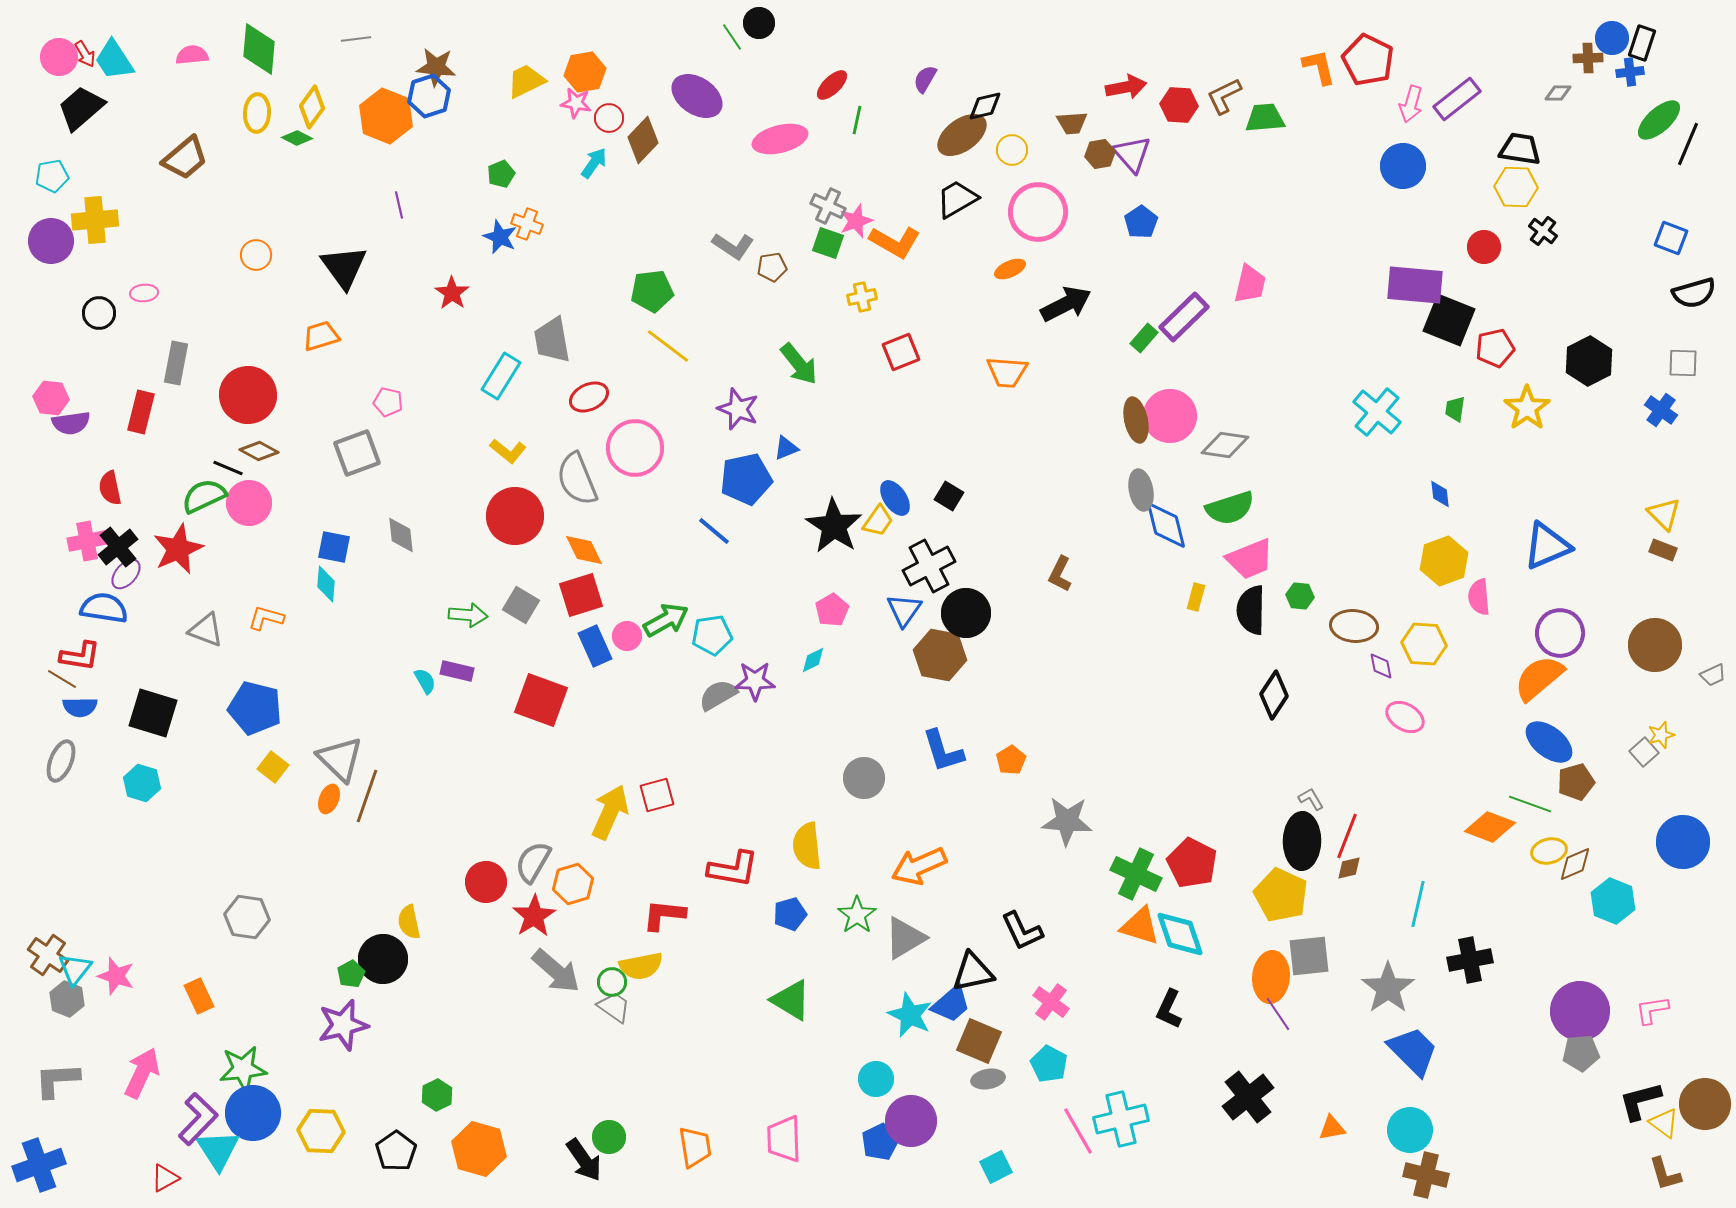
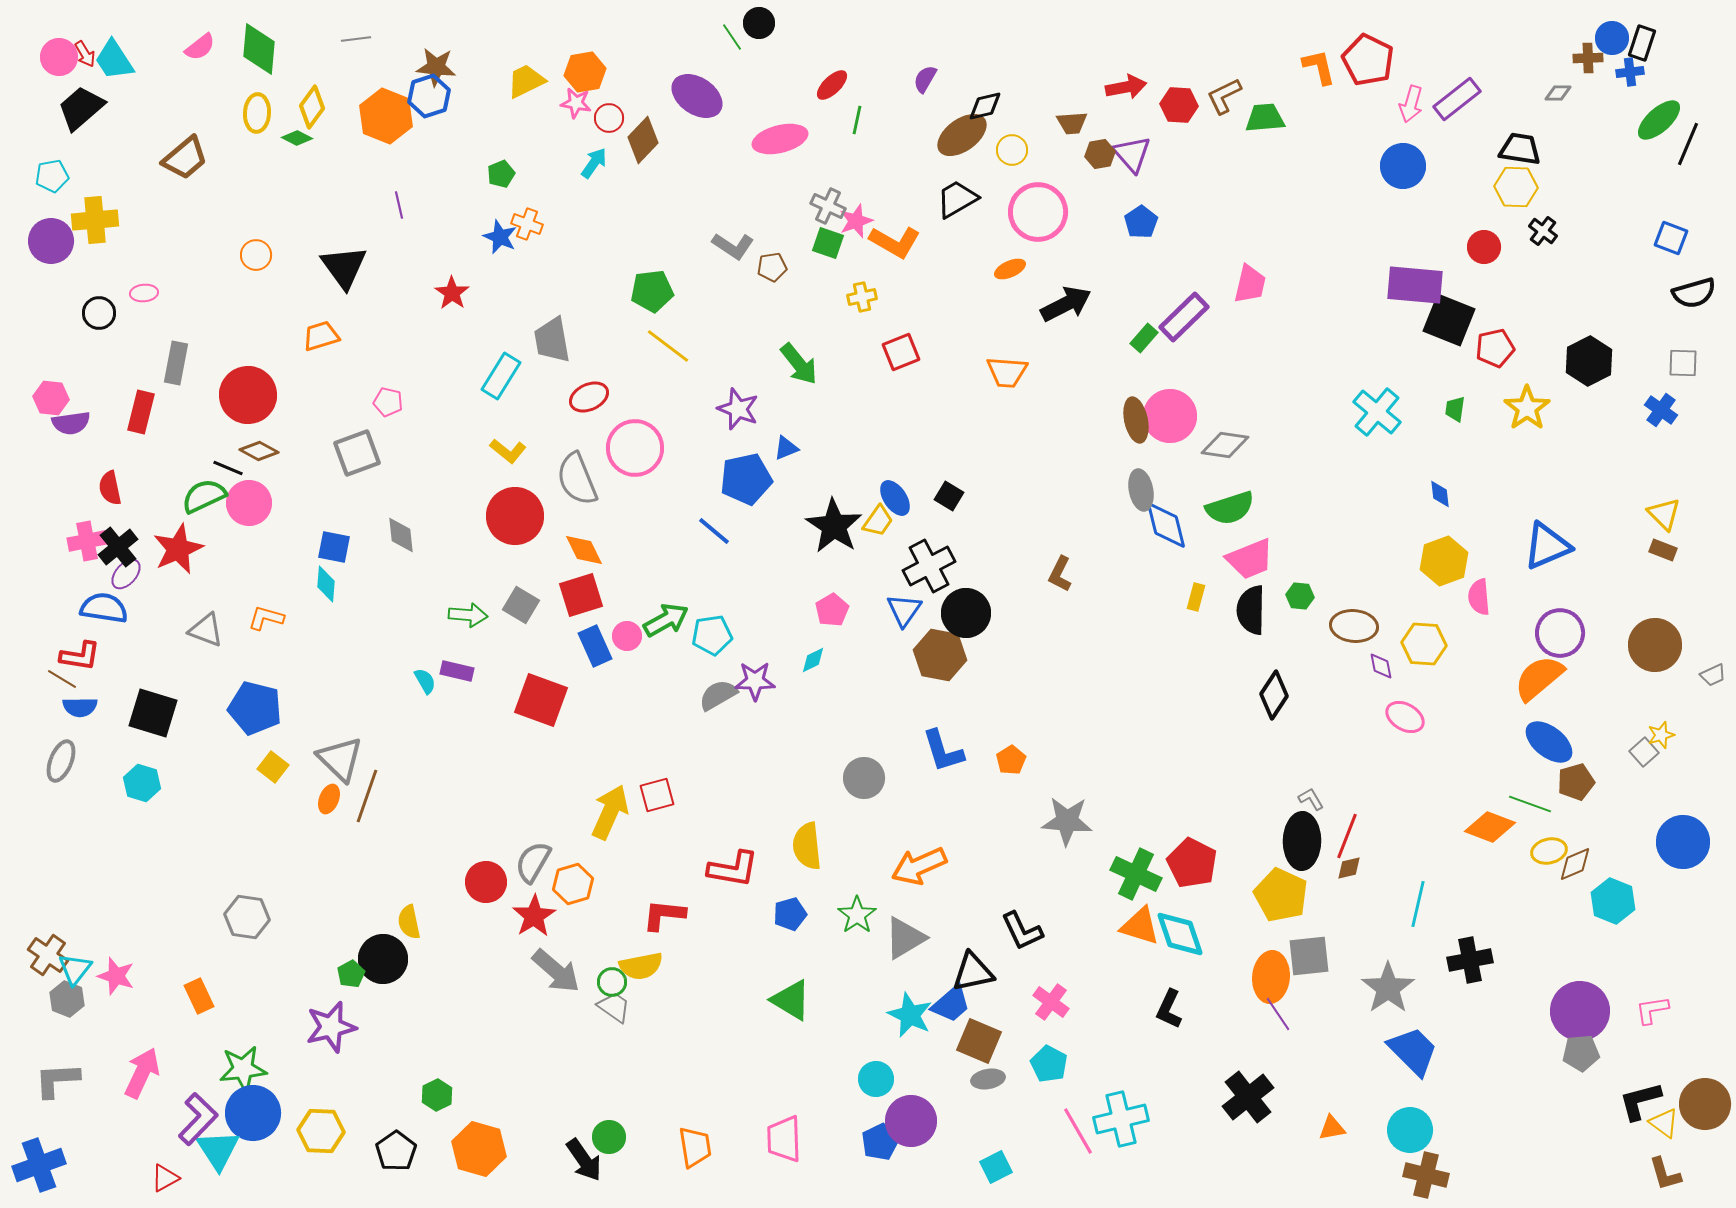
pink semicircle at (192, 55): moved 8 px right, 8 px up; rotated 148 degrees clockwise
purple star at (343, 1025): moved 12 px left, 2 px down
